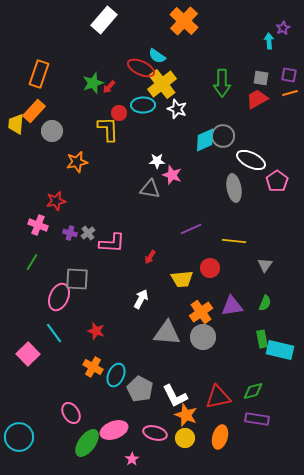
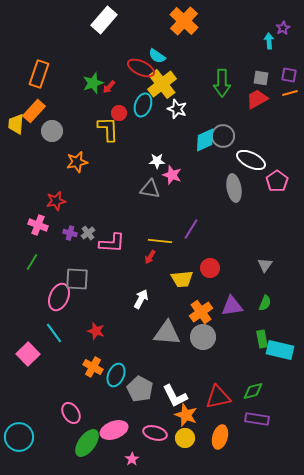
cyan ellipse at (143, 105): rotated 70 degrees counterclockwise
purple line at (191, 229): rotated 35 degrees counterclockwise
yellow line at (234, 241): moved 74 px left
